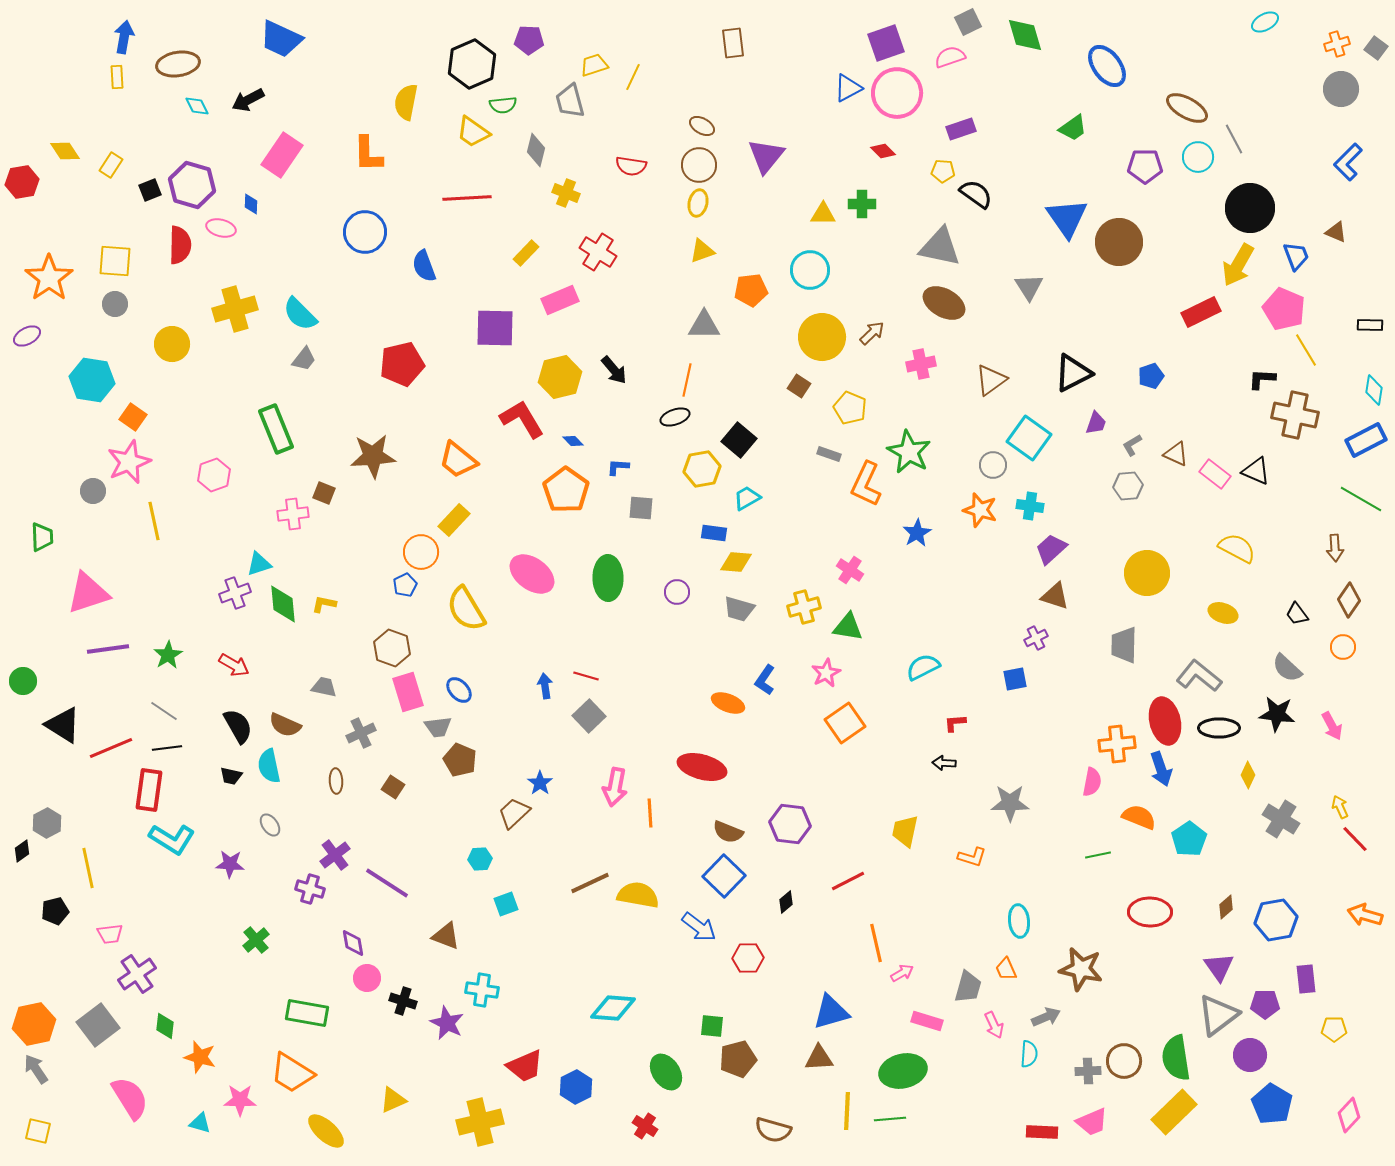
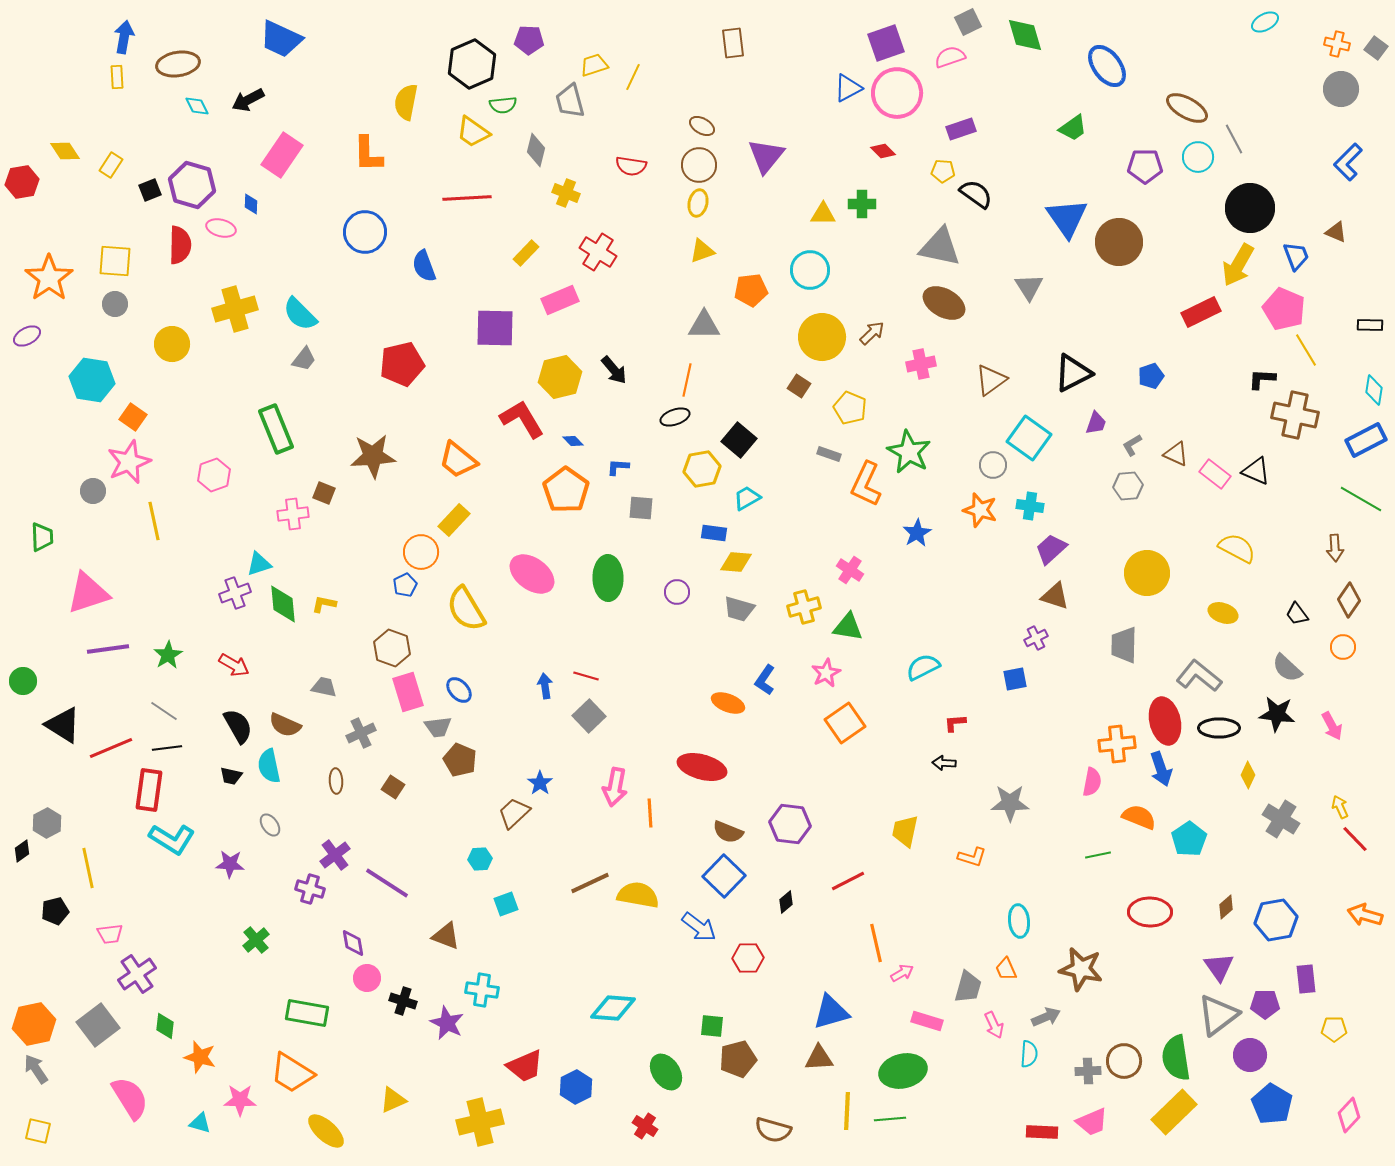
orange cross at (1337, 44): rotated 30 degrees clockwise
